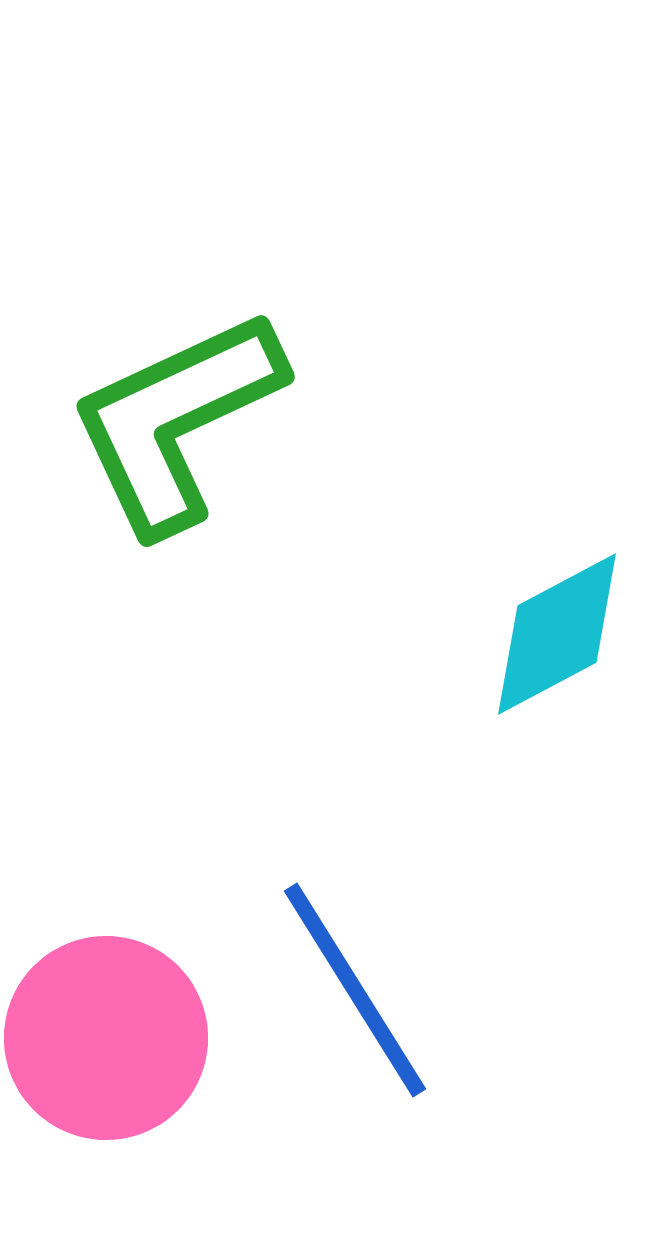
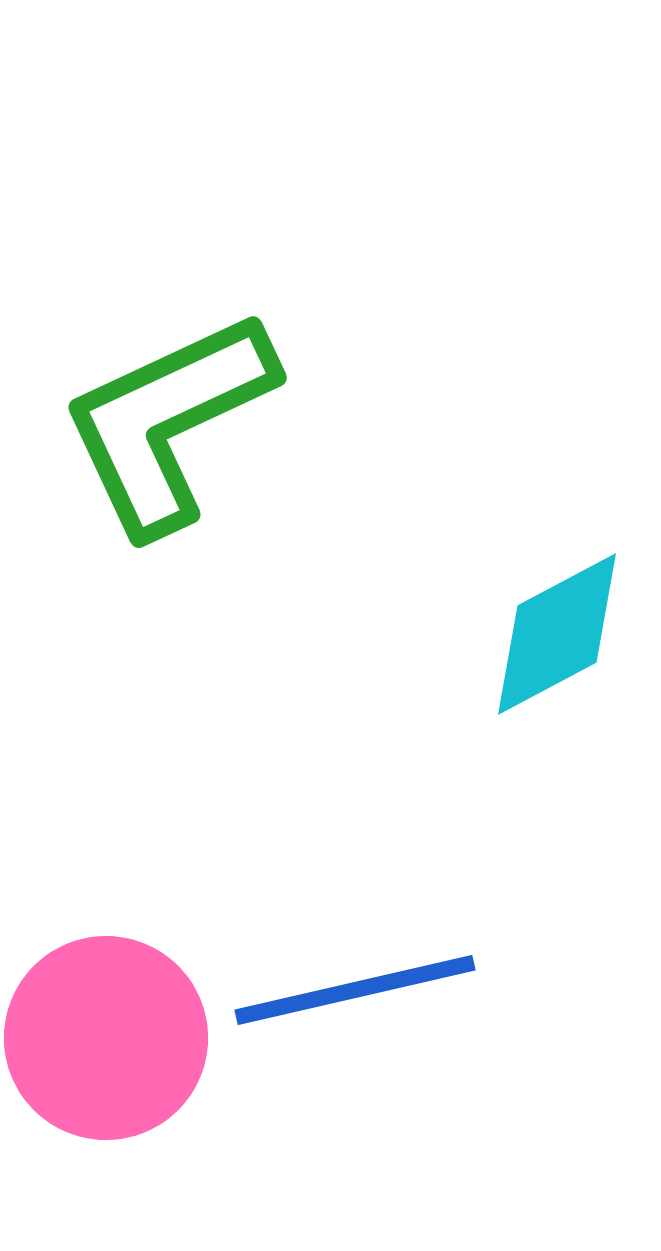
green L-shape: moved 8 px left, 1 px down
blue line: rotated 71 degrees counterclockwise
